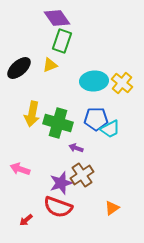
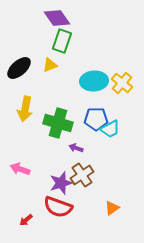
yellow arrow: moved 7 px left, 5 px up
